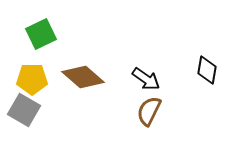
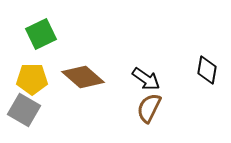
brown semicircle: moved 3 px up
